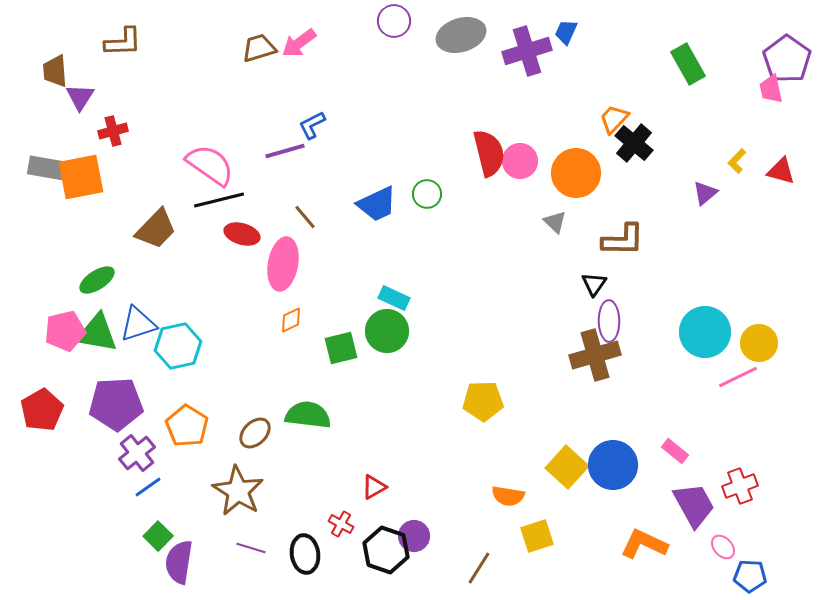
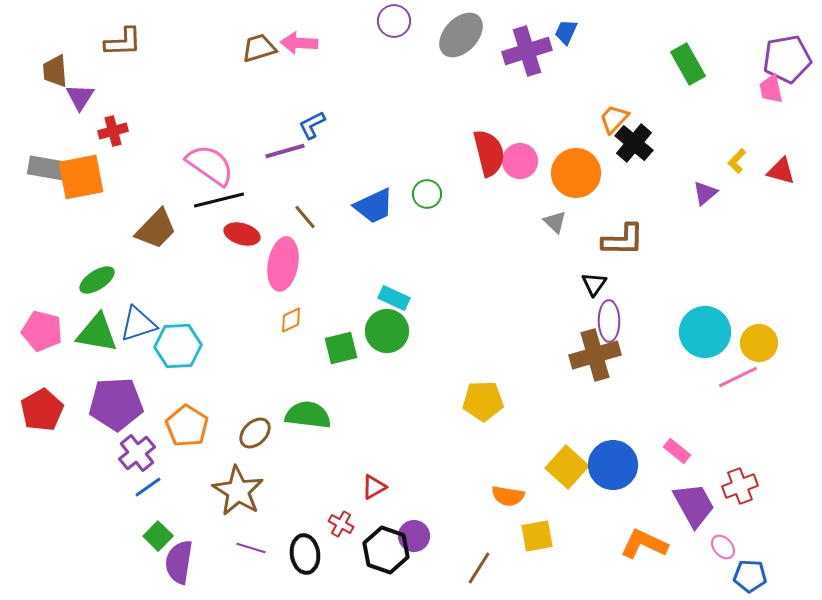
gray ellipse at (461, 35): rotated 30 degrees counterclockwise
pink arrow at (299, 43): rotated 39 degrees clockwise
purple pentagon at (787, 59): rotated 27 degrees clockwise
blue trapezoid at (377, 204): moved 3 px left, 2 px down
pink pentagon at (65, 331): moved 23 px left; rotated 27 degrees clockwise
cyan hexagon at (178, 346): rotated 9 degrees clockwise
pink rectangle at (675, 451): moved 2 px right
yellow square at (537, 536): rotated 8 degrees clockwise
